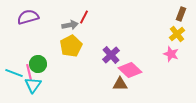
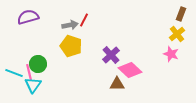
red line: moved 3 px down
yellow pentagon: rotated 25 degrees counterclockwise
brown triangle: moved 3 px left
